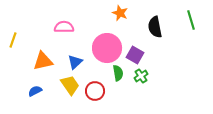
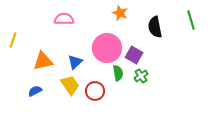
pink semicircle: moved 8 px up
purple square: moved 1 px left
